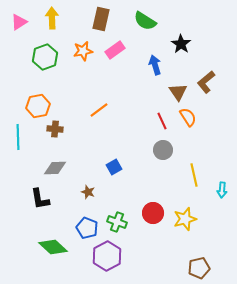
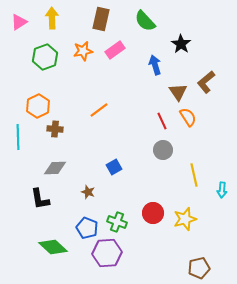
green semicircle: rotated 15 degrees clockwise
orange hexagon: rotated 15 degrees counterclockwise
purple hexagon: moved 3 px up; rotated 24 degrees clockwise
